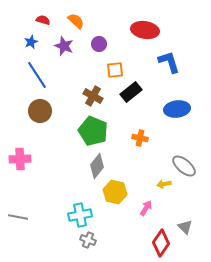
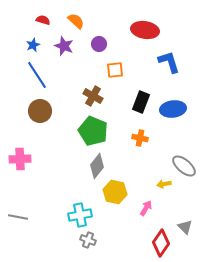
blue star: moved 2 px right, 3 px down
black rectangle: moved 10 px right, 10 px down; rotated 30 degrees counterclockwise
blue ellipse: moved 4 px left
